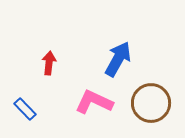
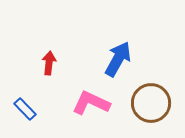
pink L-shape: moved 3 px left, 1 px down
